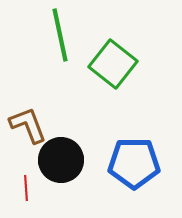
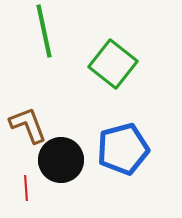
green line: moved 16 px left, 4 px up
blue pentagon: moved 11 px left, 14 px up; rotated 15 degrees counterclockwise
